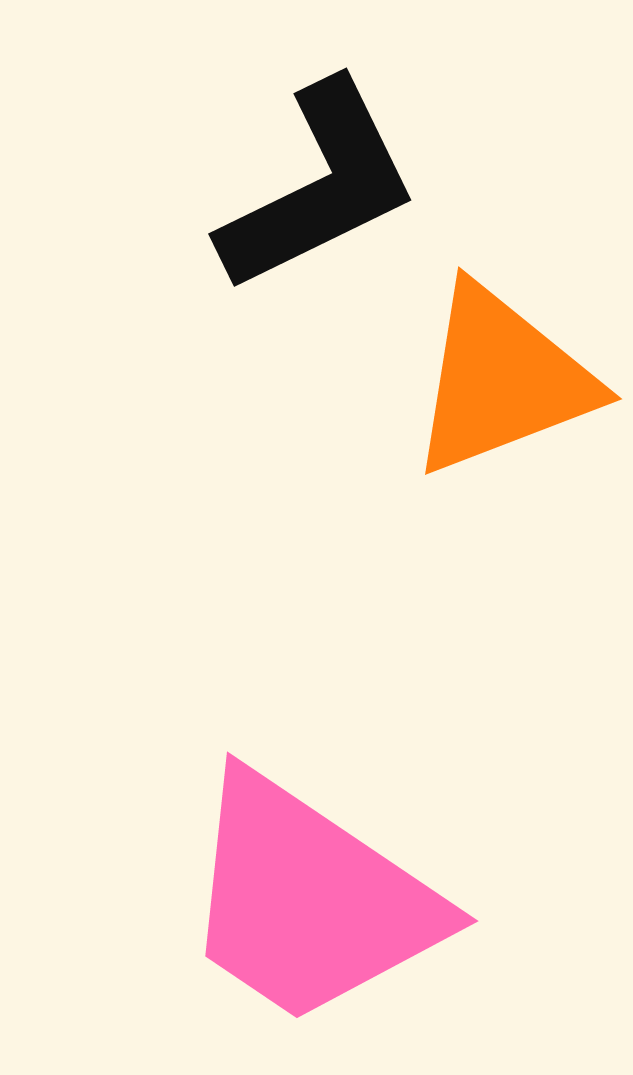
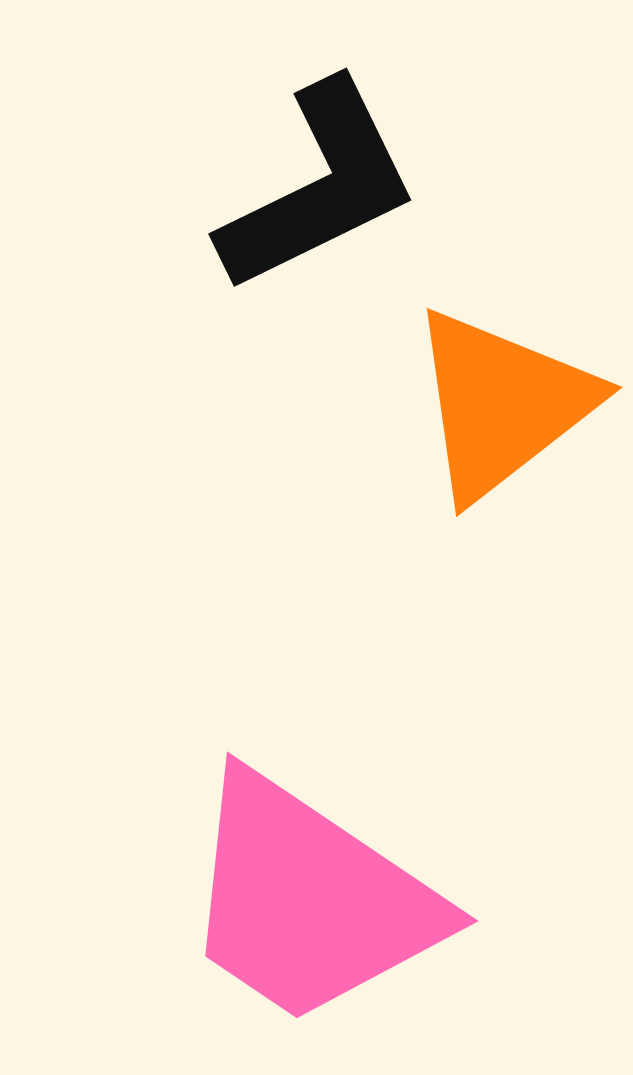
orange triangle: moved 24 px down; rotated 17 degrees counterclockwise
